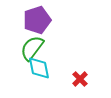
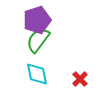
green semicircle: moved 6 px right, 8 px up
cyan diamond: moved 2 px left, 6 px down
